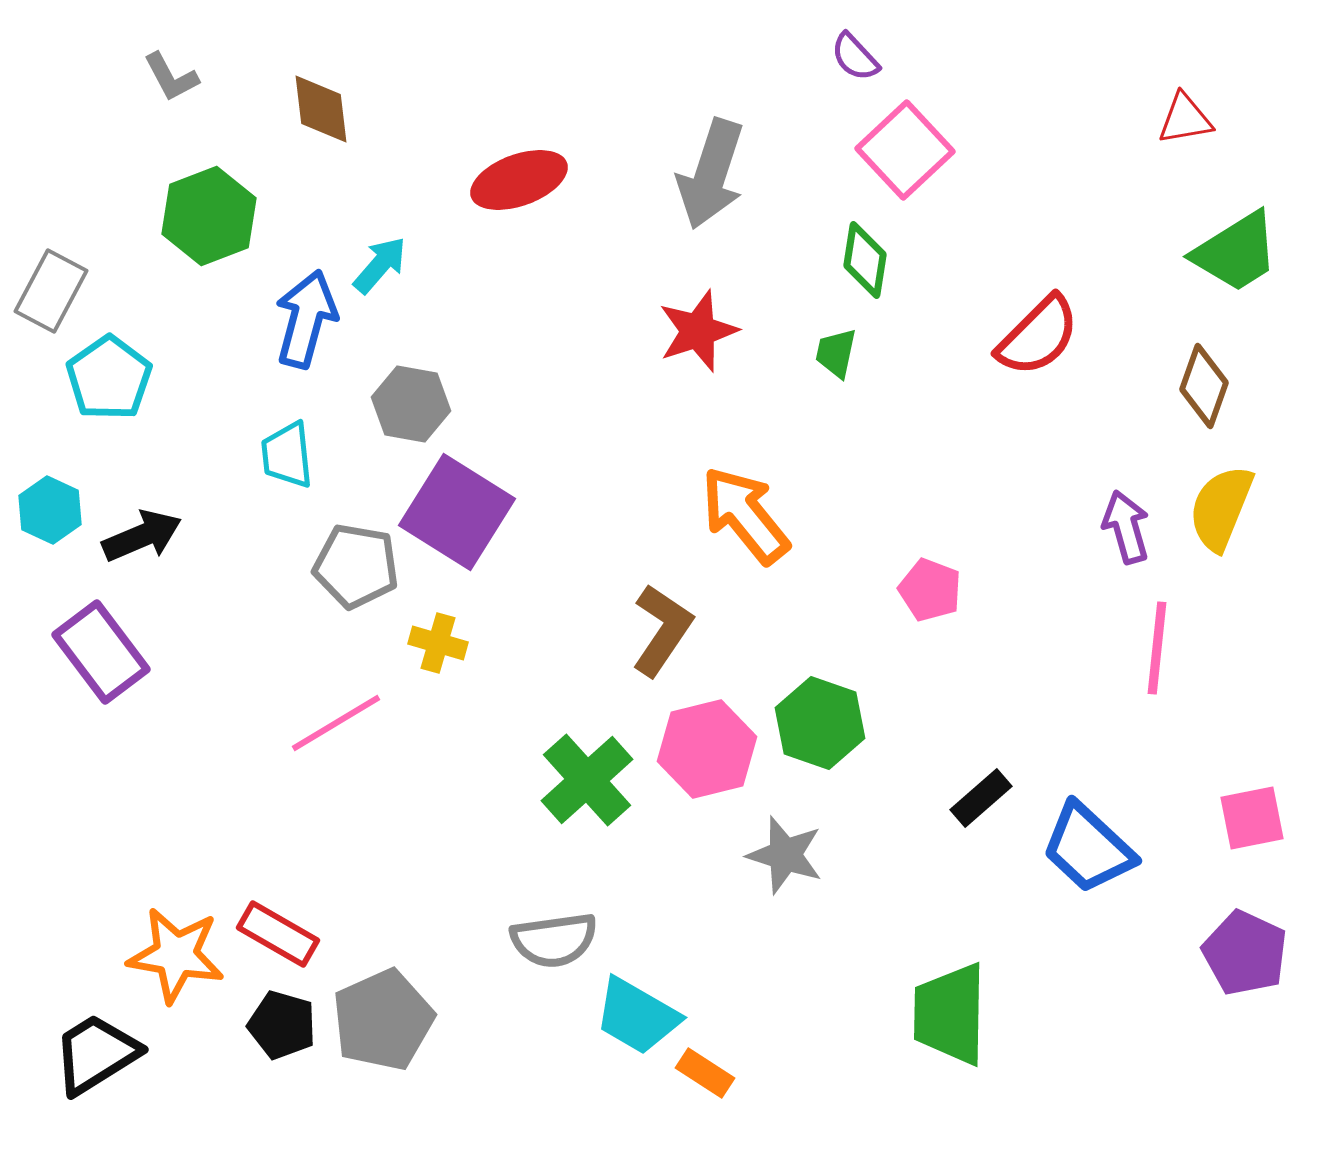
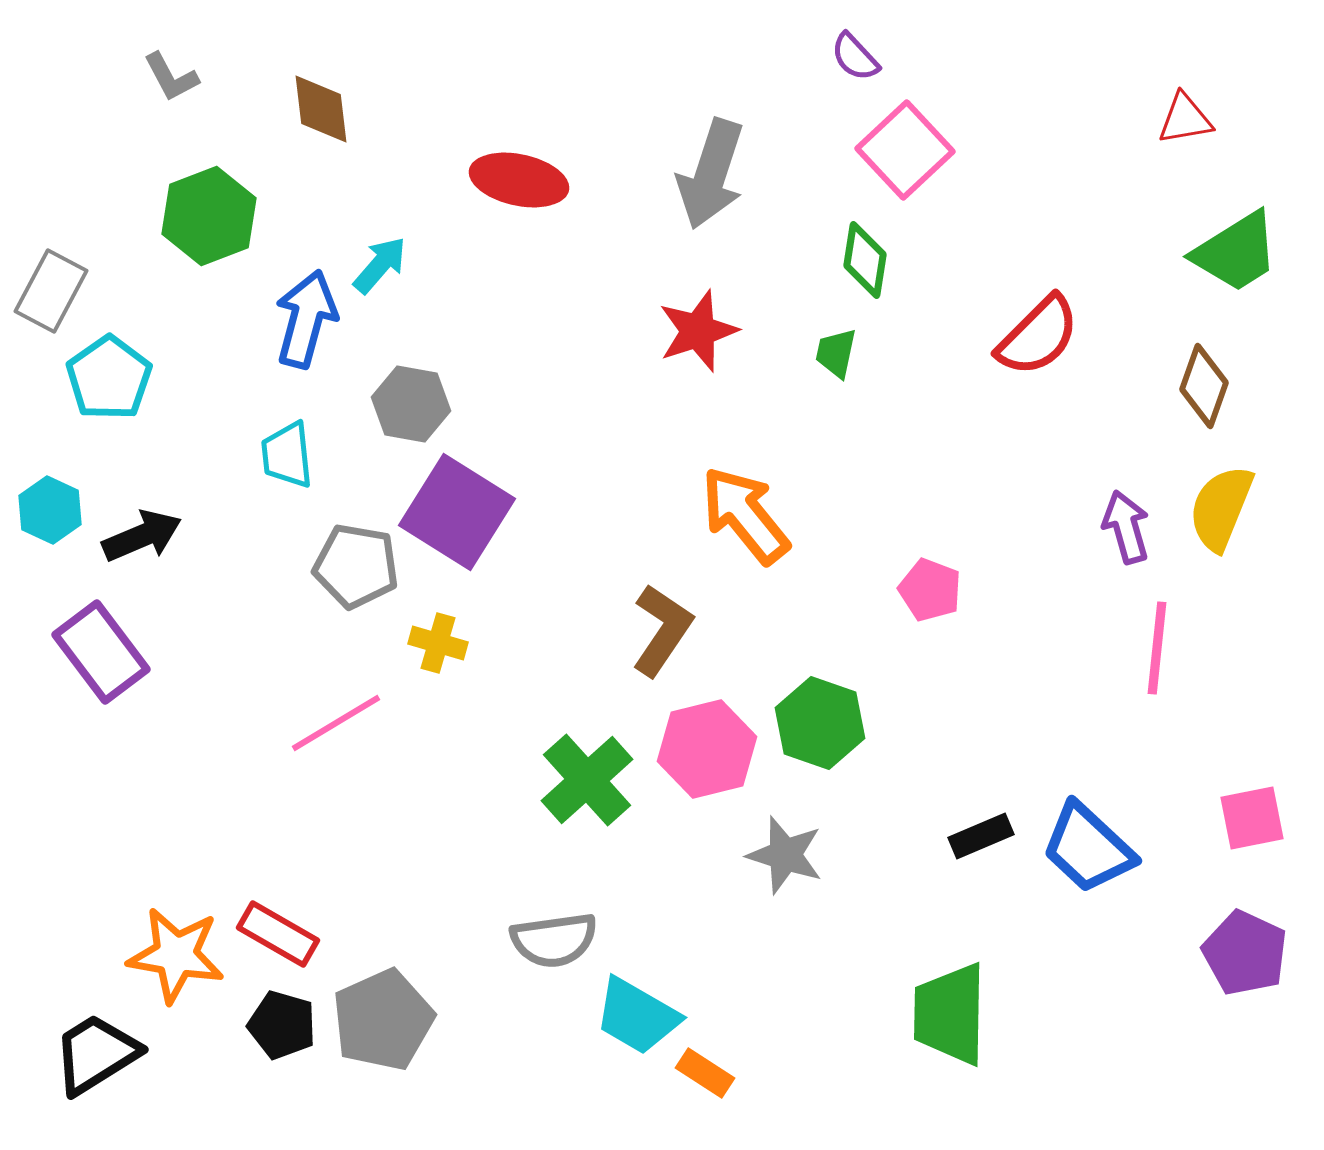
red ellipse at (519, 180): rotated 32 degrees clockwise
black rectangle at (981, 798): moved 38 px down; rotated 18 degrees clockwise
